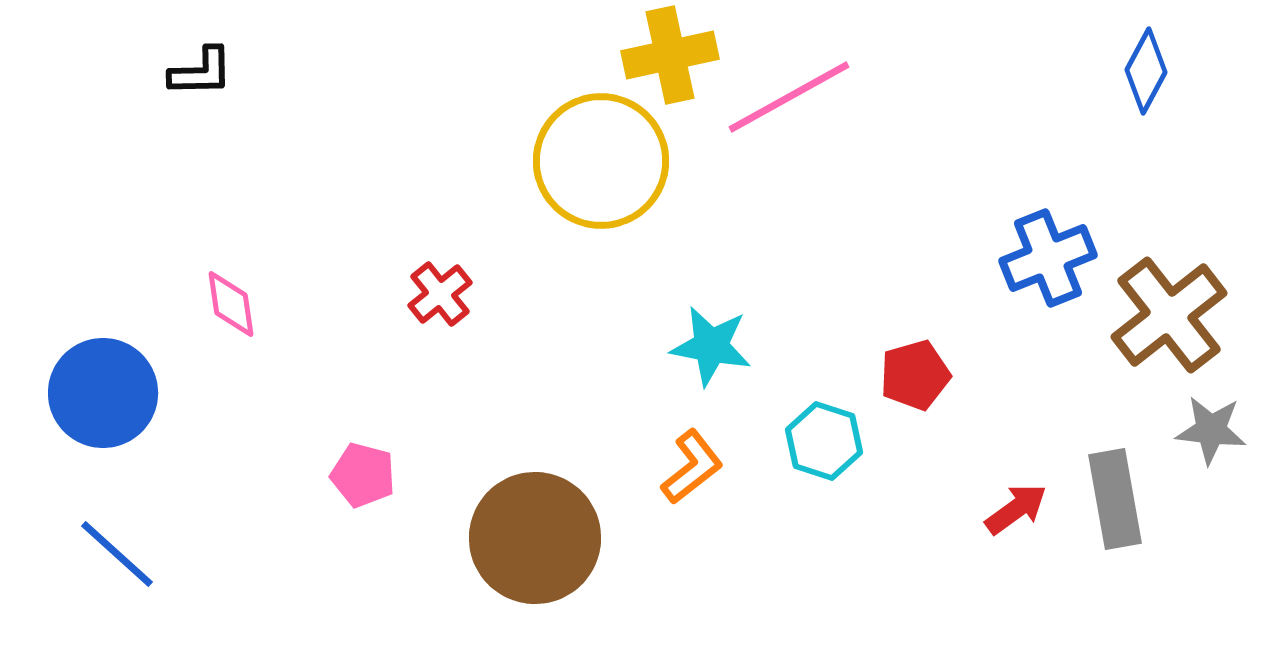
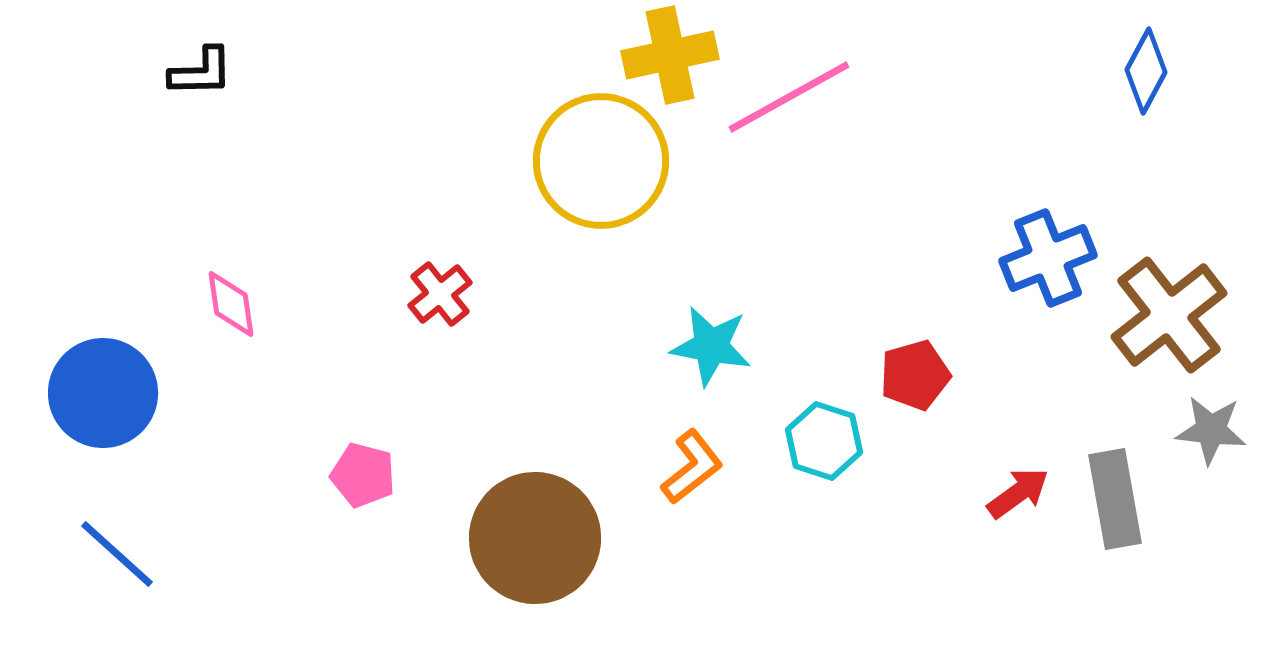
red arrow: moved 2 px right, 16 px up
